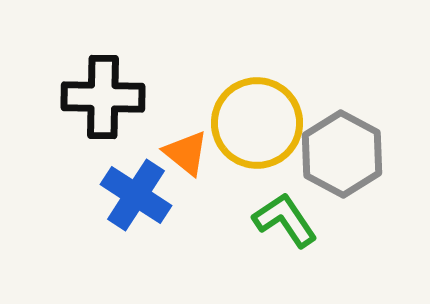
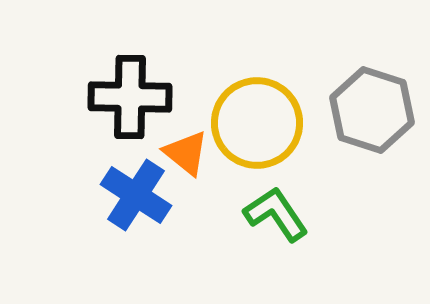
black cross: moved 27 px right
gray hexagon: moved 30 px right, 44 px up; rotated 10 degrees counterclockwise
green L-shape: moved 9 px left, 6 px up
